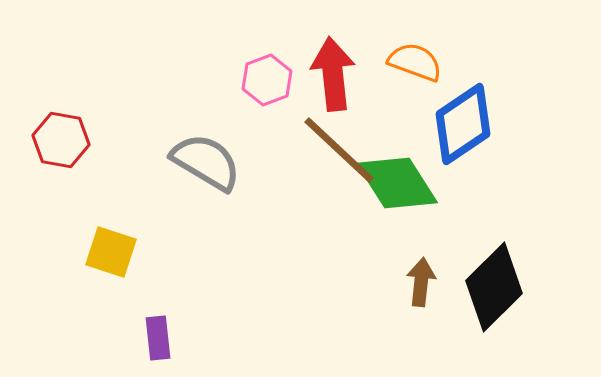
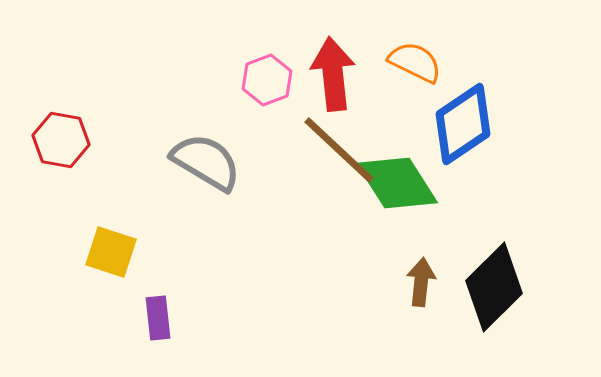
orange semicircle: rotated 6 degrees clockwise
purple rectangle: moved 20 px up
